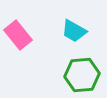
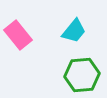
cyan trapezoid: rotated 80 degrees counterclockwise
